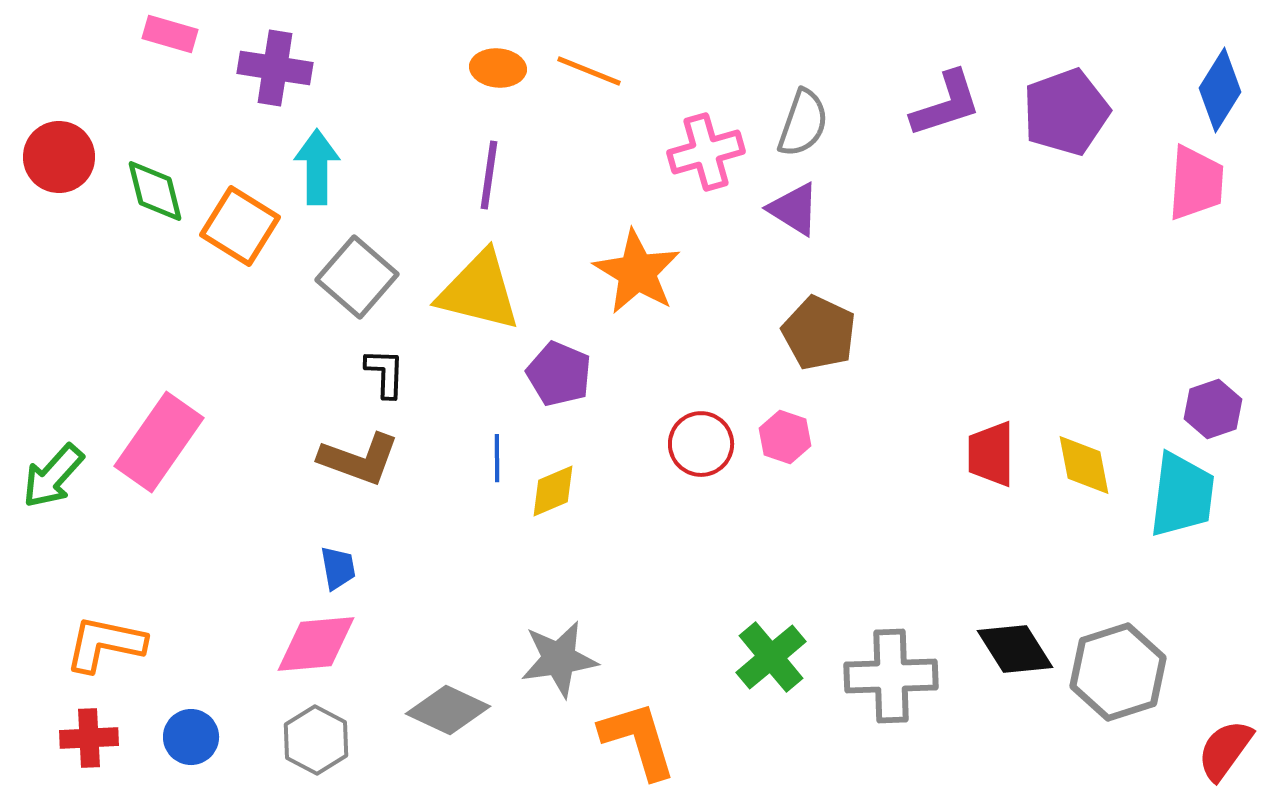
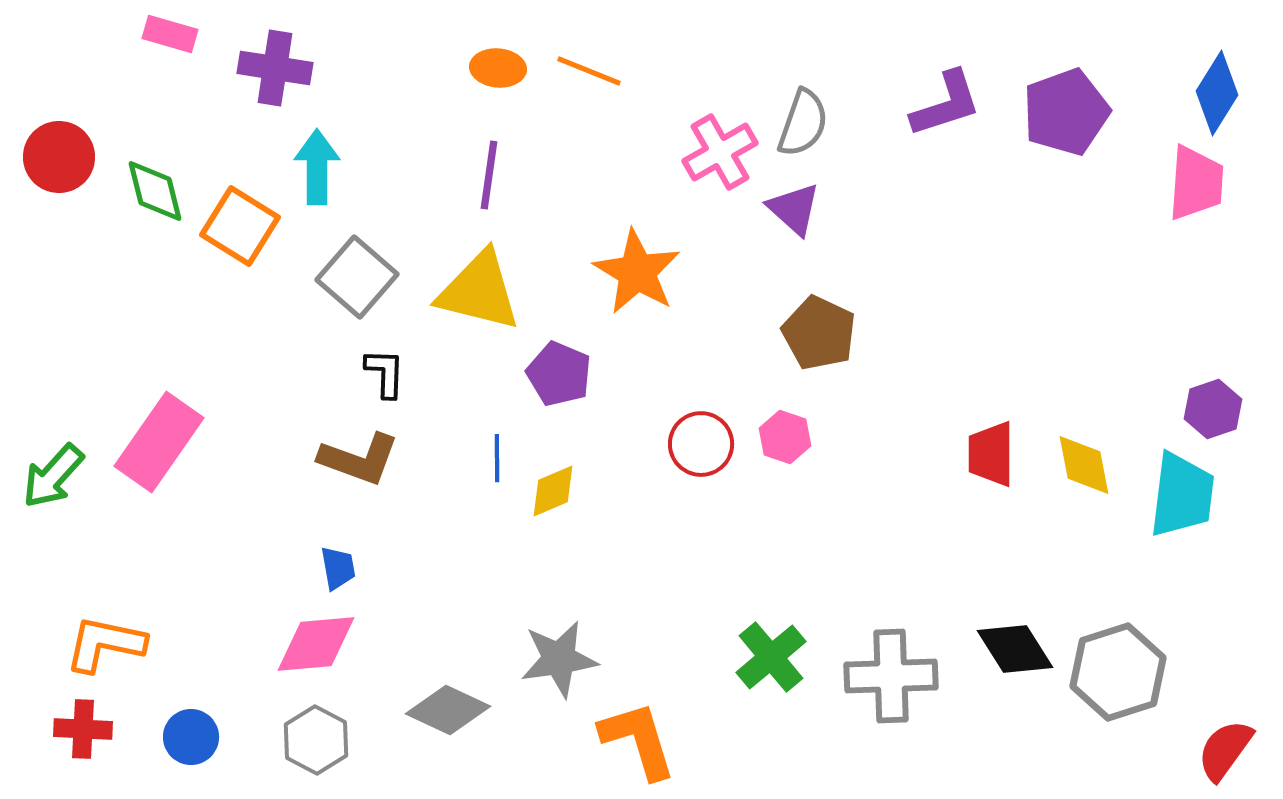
blue diamond at (1220, 90): moved 3 px left, 3 px down
pink cross at (706, 152): moved 14 px right; rotated 14 degrees counterclockwise
purple triangle at (794, 209): rotated 10 degrees clockwise
red cross at (89, 738): moved 6 px left, 9 px up; rotated 6 degrees clockwise
